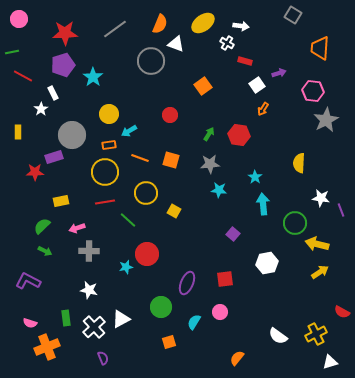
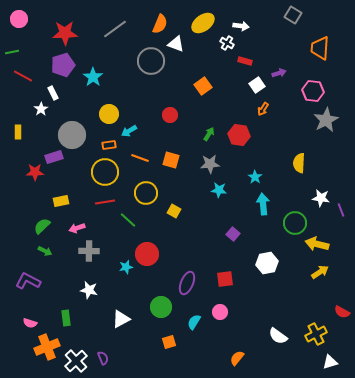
white cross at (94, 327): moved 18 px left, 34 px down
